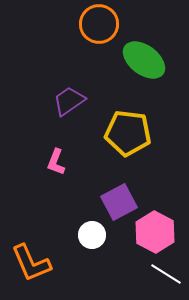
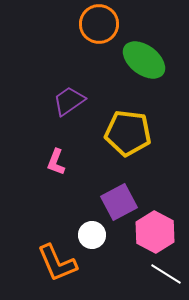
orange L-shape: moved 26 px right
